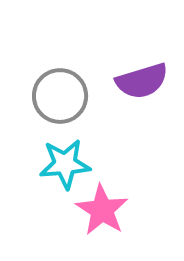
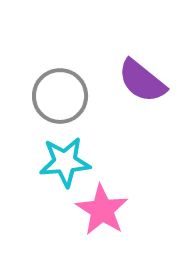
purple semicircle: rotated 56 degrees clockwise
cyan star: moved 2 px up
